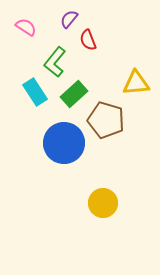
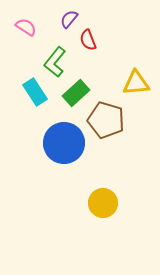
green rectangle: moved 2 px right, 1 px up
